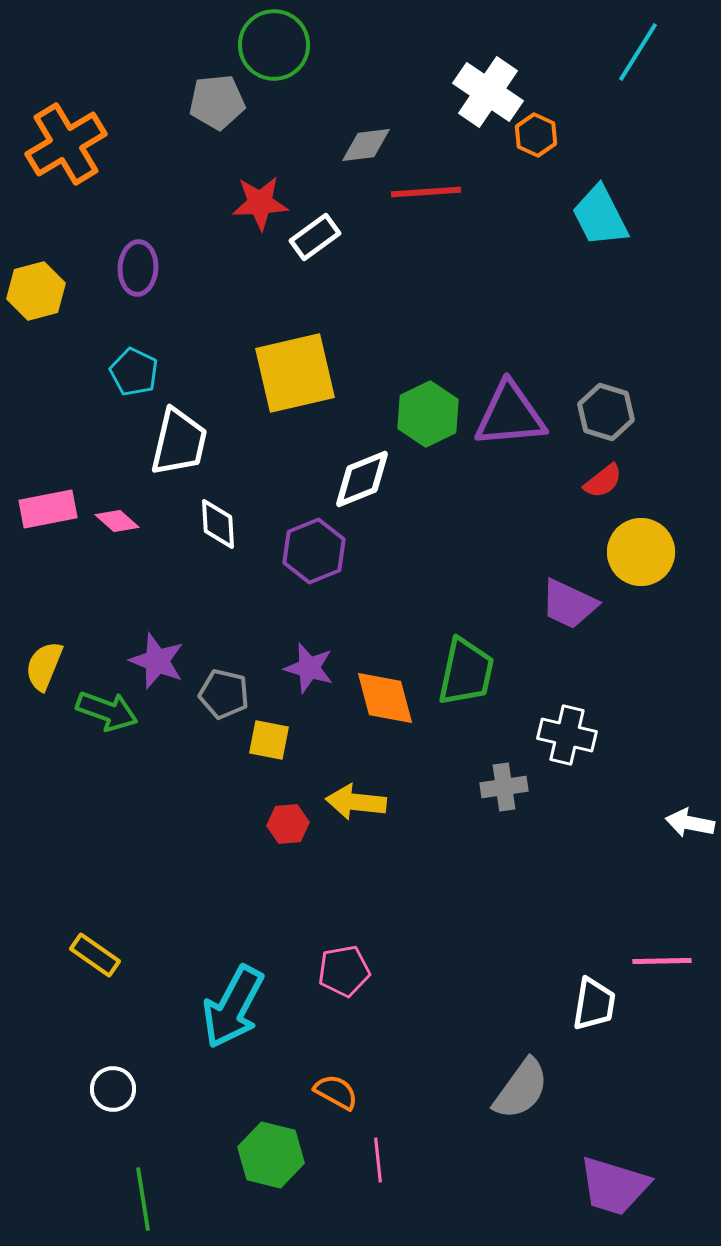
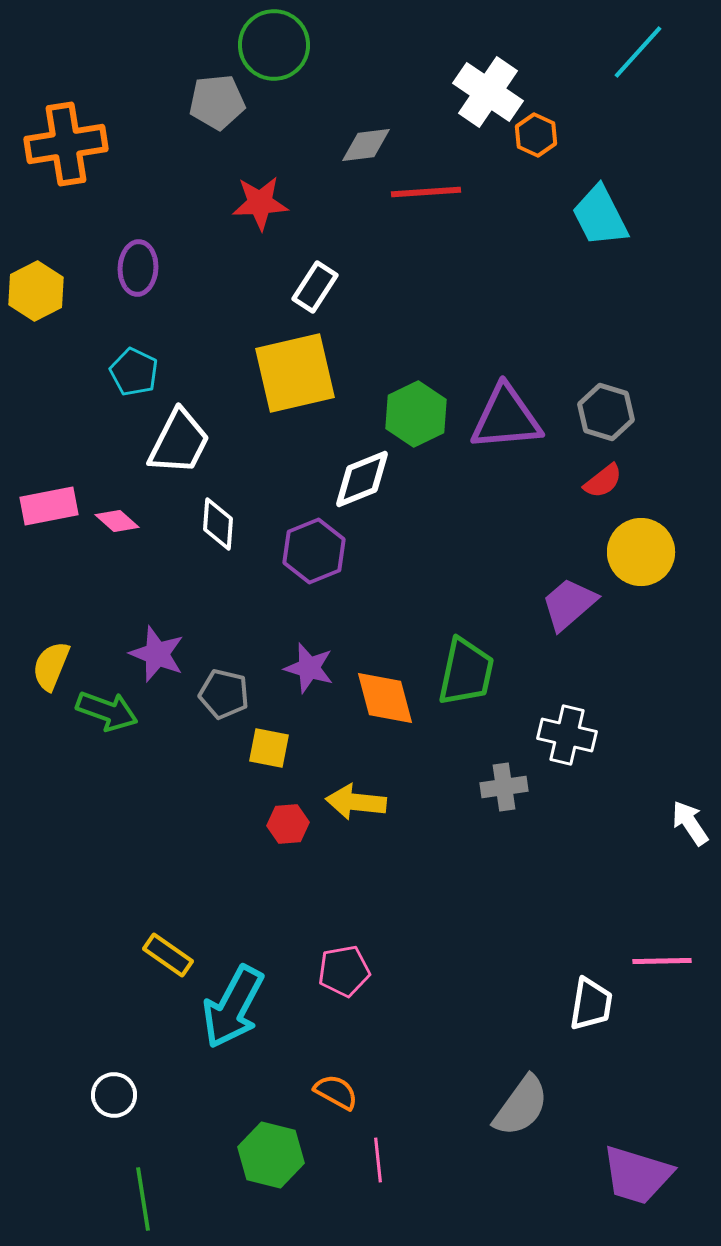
cyan line at (638, 52): rotated 10 degrees clockwise
orange cross at (66, 144): rotated 22 degrees clockwise
white rectangle at (315, 237): moved 50 px down; rotated 21 degrees counterclockwise
yellow hexagon at (36, 291): rotated 12 degrees counterclockwise
green hexagon at (428, 414): moved 12 px left
purple triangle at (510, 415): moved 4 px left, 3 px down
white trapezoid at (179, 442): rotated 14 degrees clockwise
pink rectangle at (48, 509): moved 1 px right, 3 px up
white diamond at (218, 524): rotated 8 degrees clockwise
purple trapezoid at (569, 604): rotated 114 degrees clockwise
purple star at (157, 661): moved 7 px up
yellow semicircle at (44, 666): moved 7 px right
yellow square at (269, 740): moved 8 px down
white arrow at (690, 823): rotated 45 degrees clockwise
yellow rectangle at (95, 955): moved 73 px right
white trapezoid at (594, 1004): moved 3 px left
white circle at (113, 1089): moved 1 px right, 6 px down
gray semicircle at (521, 1089): moved 17 px down
purple trapezoid at (614, 1186): moved 23 px right, 11 px up
